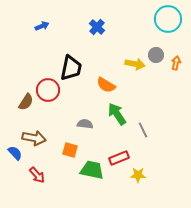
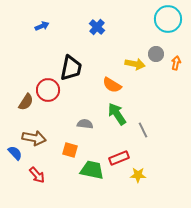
gray circle: moved 1 px up
orange semicircle: moved 6 px right
